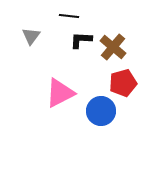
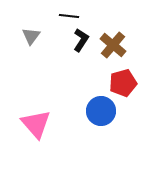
black L-shape: rotated 120 degrees clockwise
brown cross: moved 2 px up
pink triangle: moved 24 px left, 31 px down; rotated 44 degrees counterclockwise
